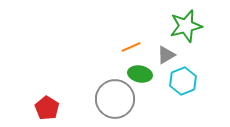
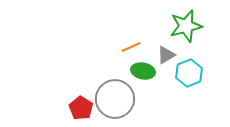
green ellipse: moved 3 px right, 3 px up
cyan hexagon: moved 6 px right, 8 px up
red pentagon: moved 34 px right
